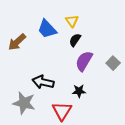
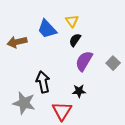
brown arrow: rotated 30 degrees clockwise
black arrow: rotated 65 degrees clockwise
